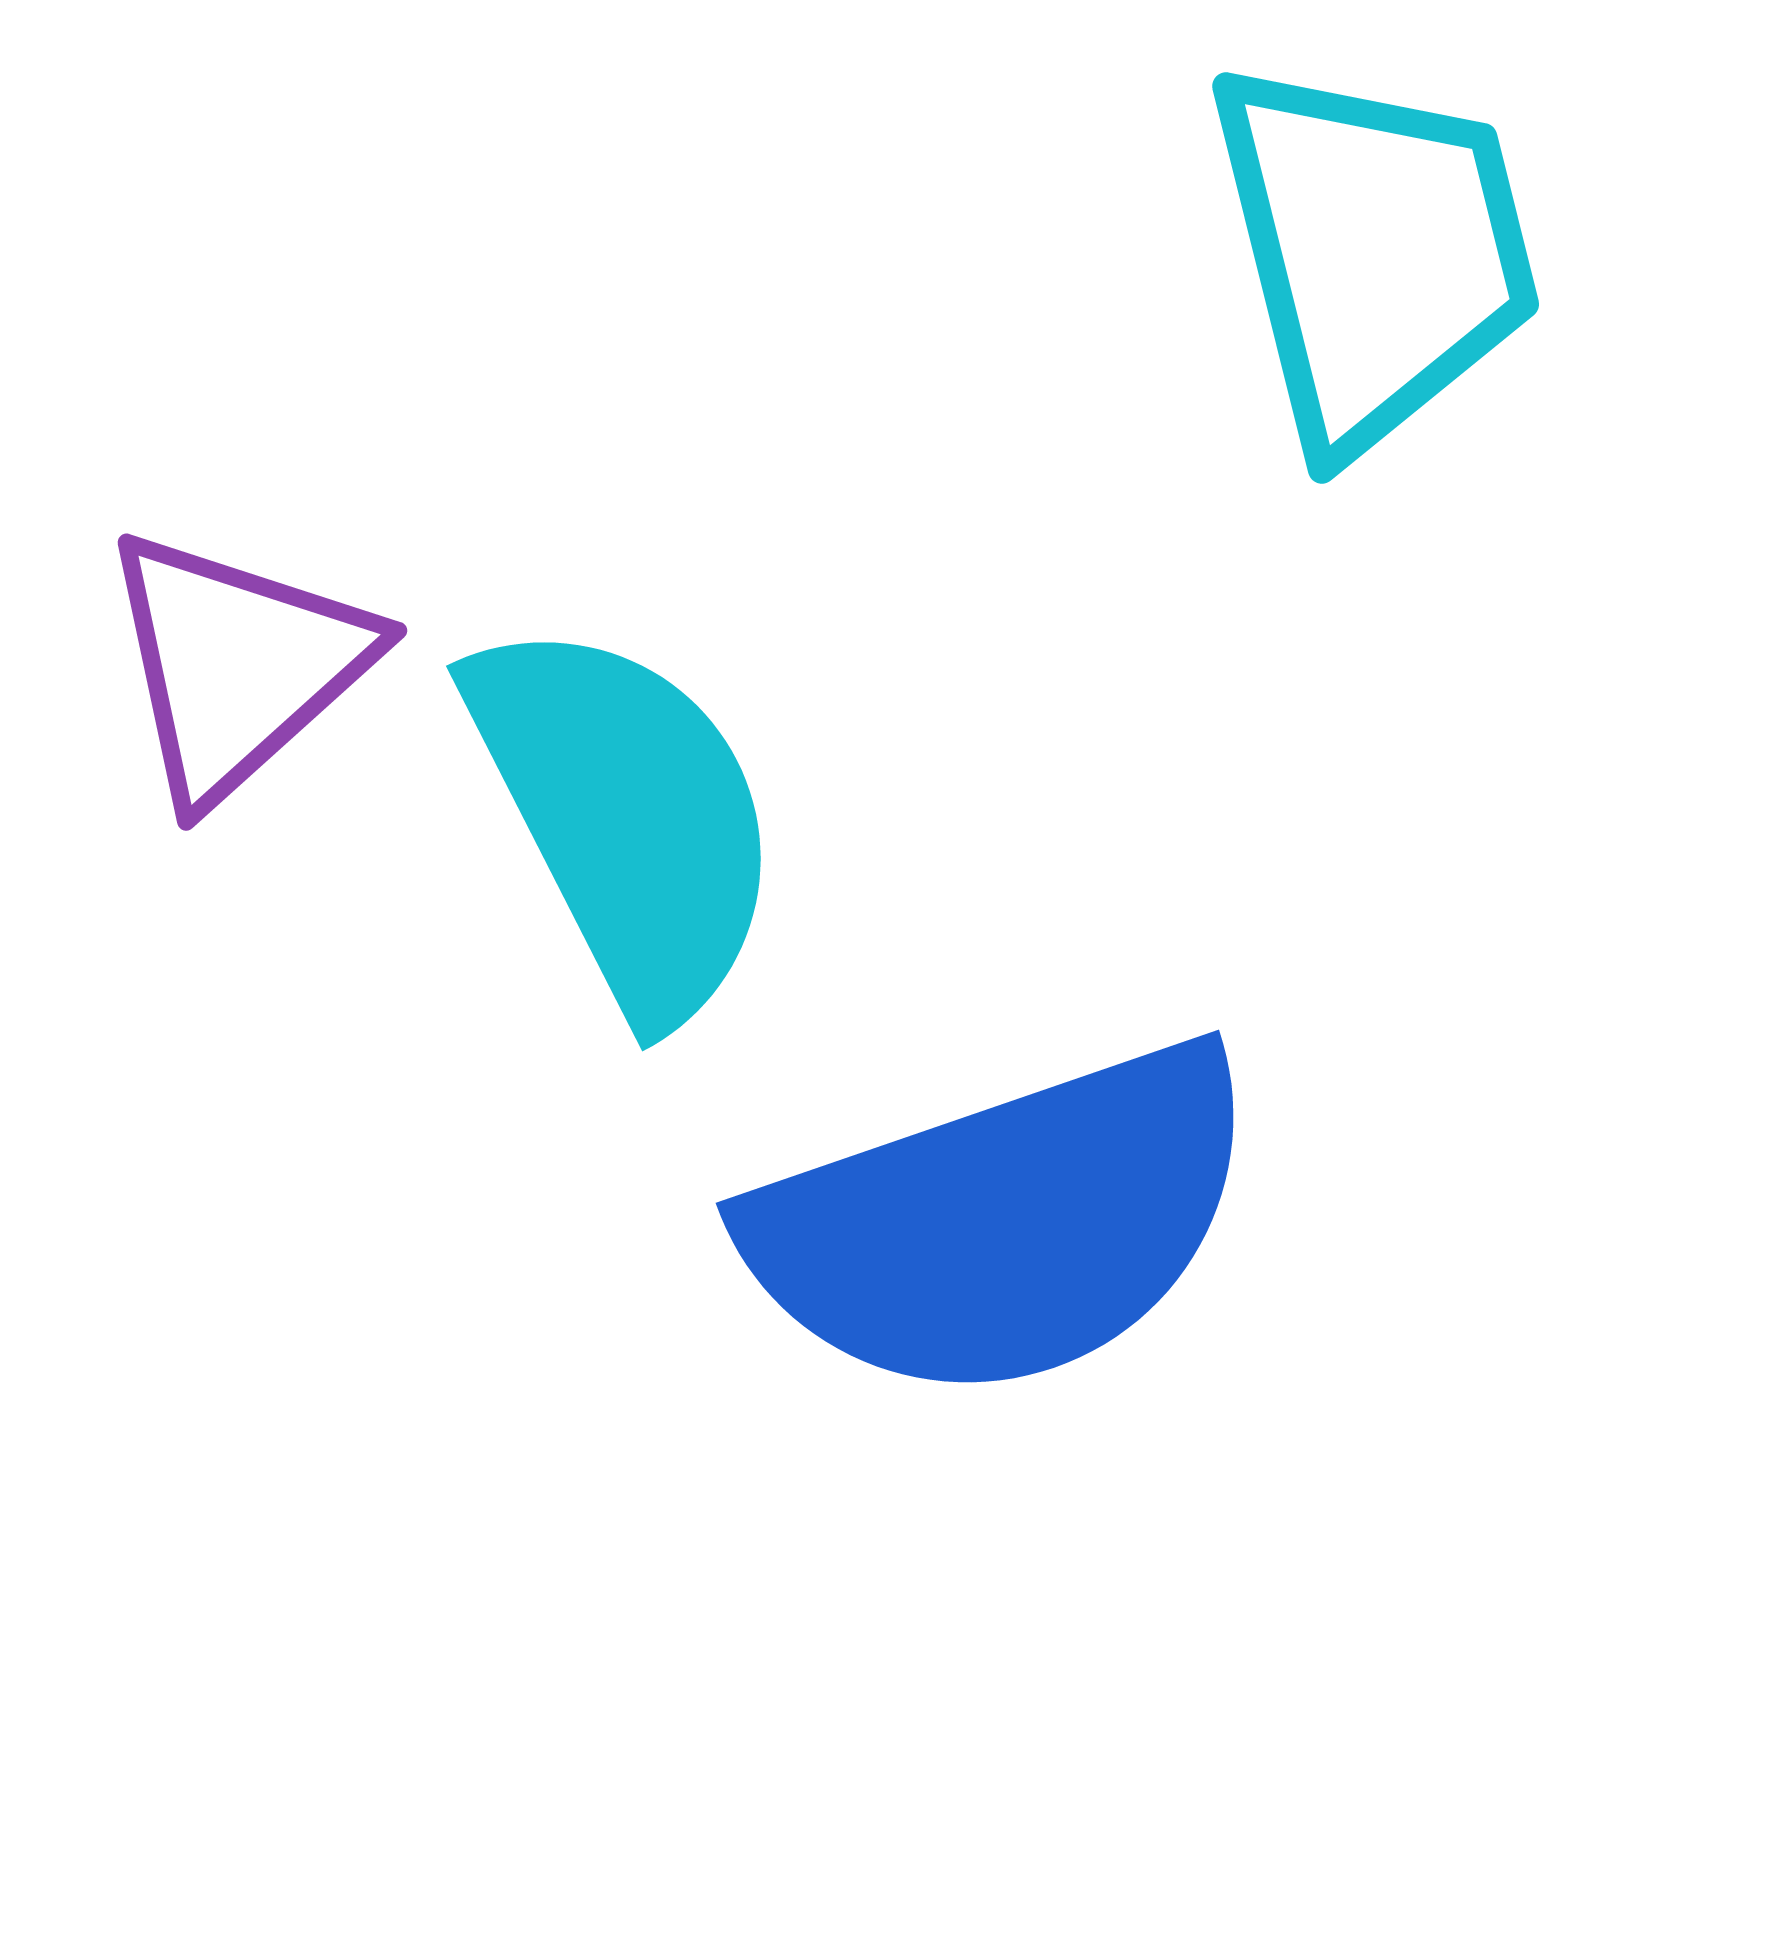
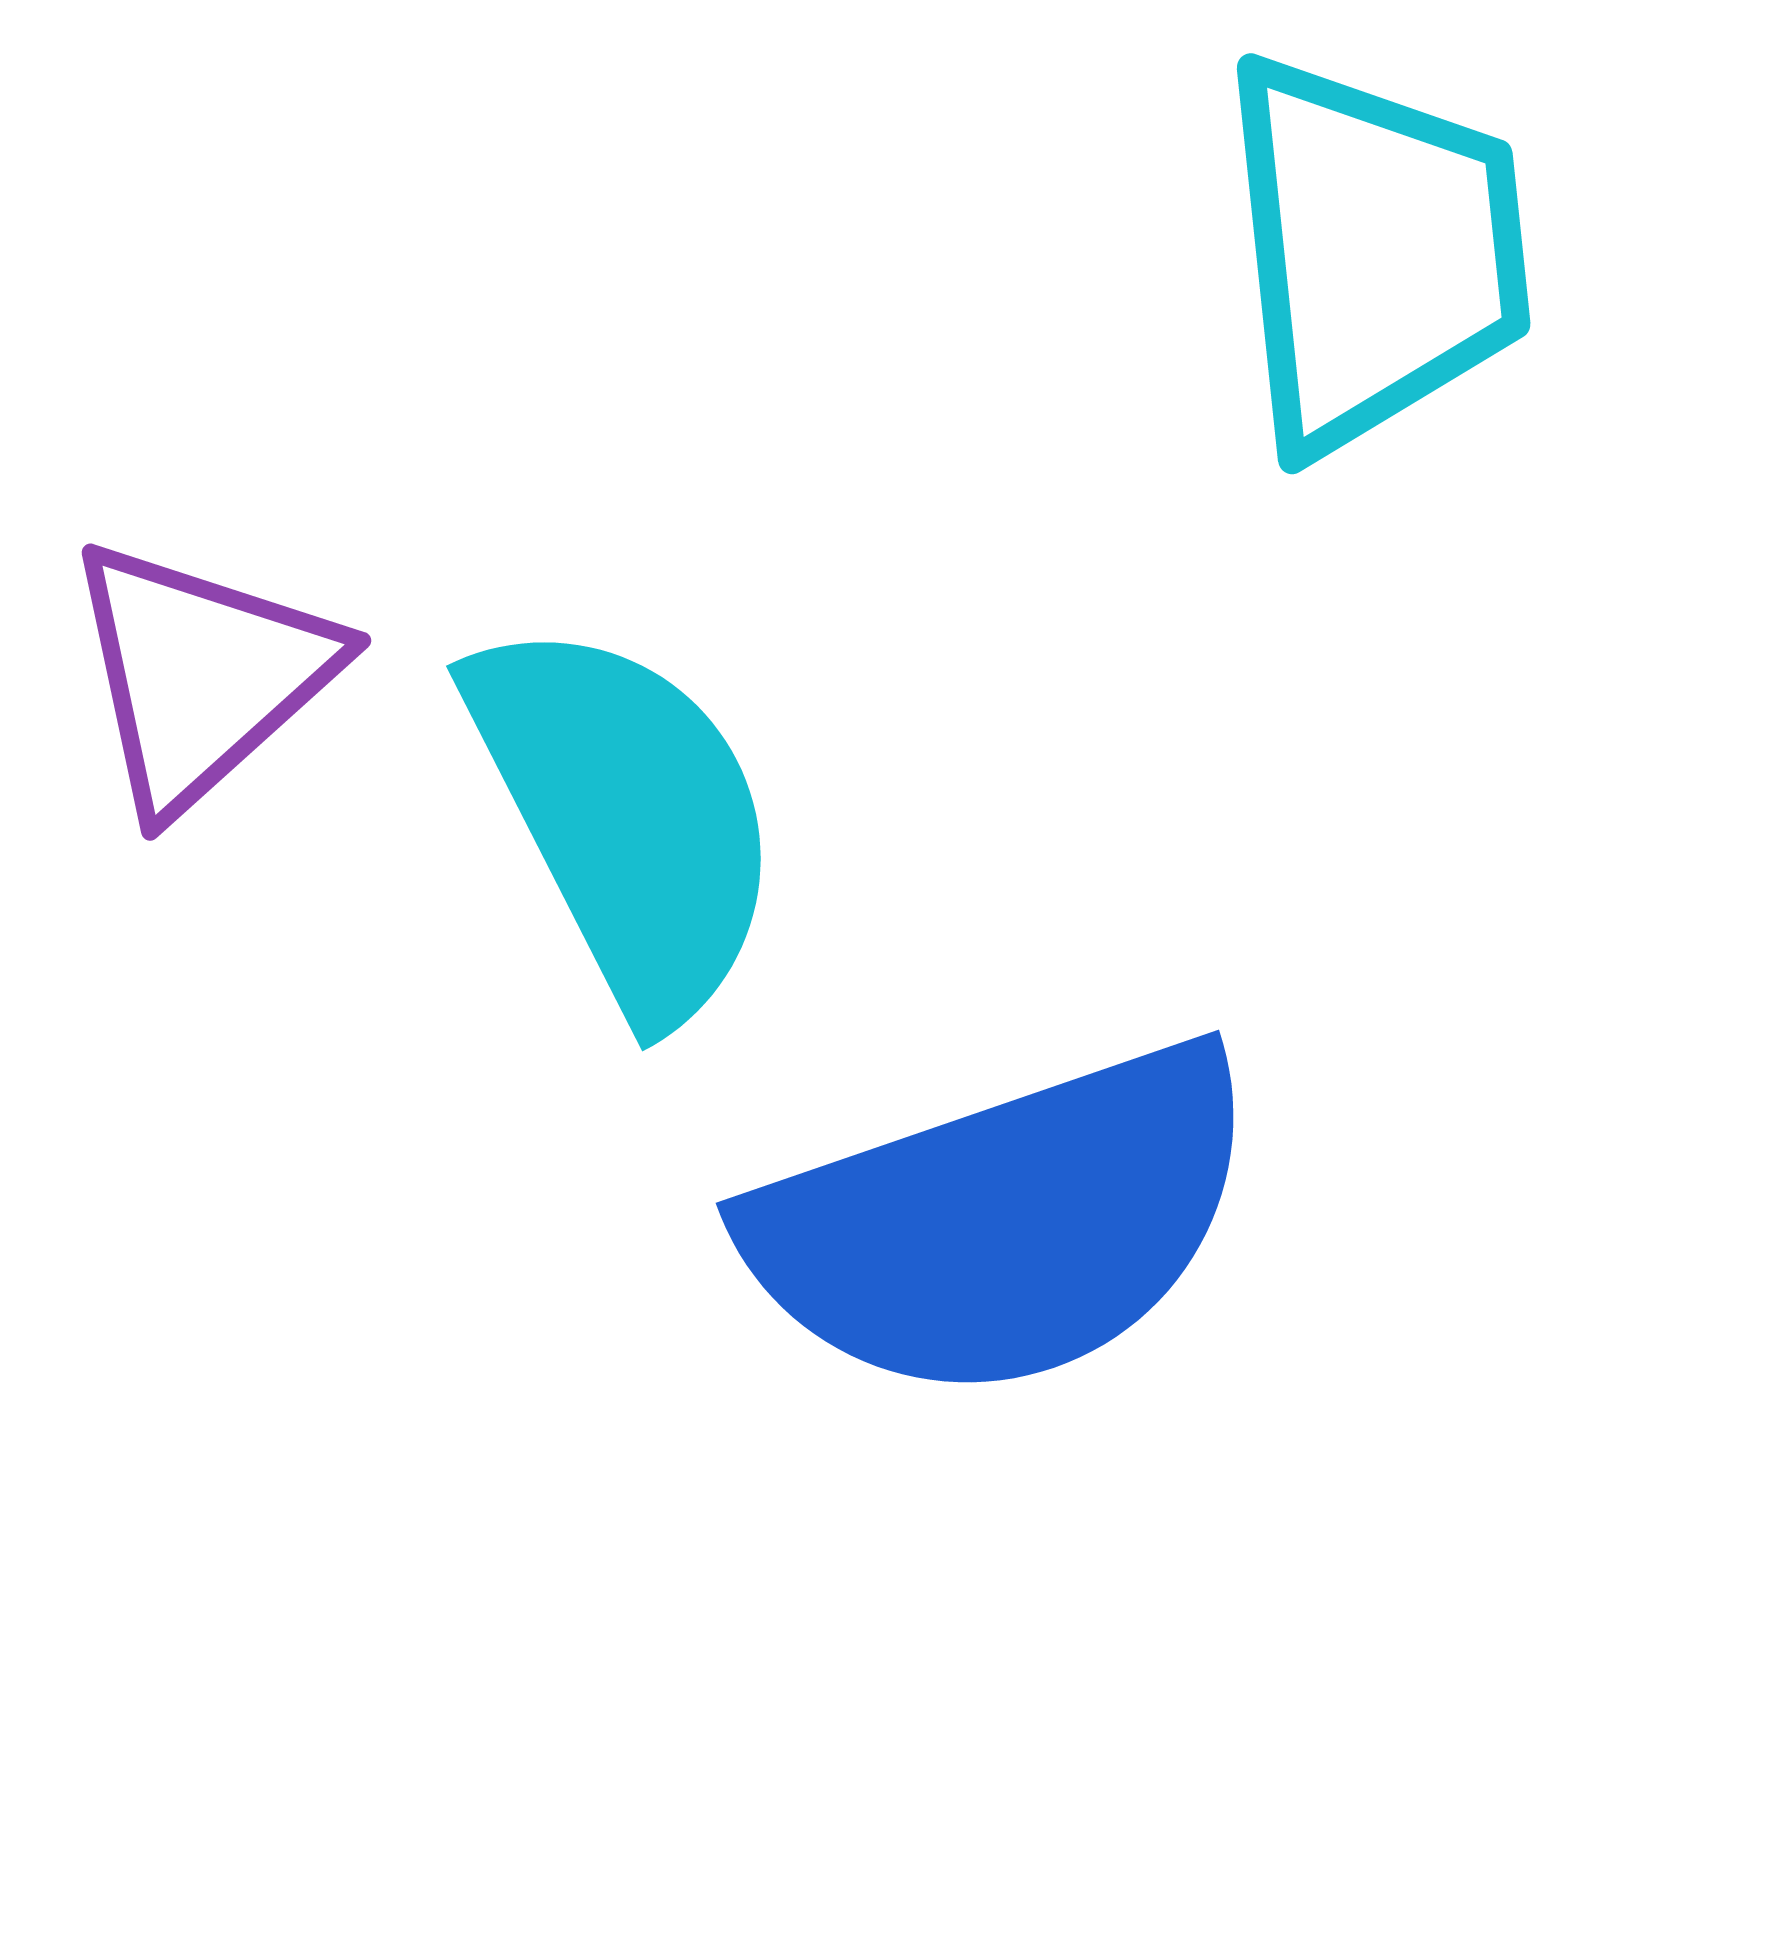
cyan trapezoid: rotated 8 degrees clockwise
purple triangle: moved 36 px left, 10 px down
